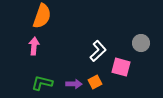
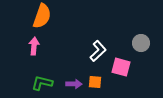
orange square: rotated 32 degrees clockwise
